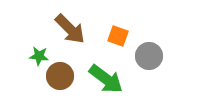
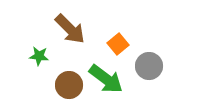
orange square: moved 8 px down; rotated 30 degrees clockwise
gray circle: moved 10 px down
brown circle: moved 9 px right, 9 px down
